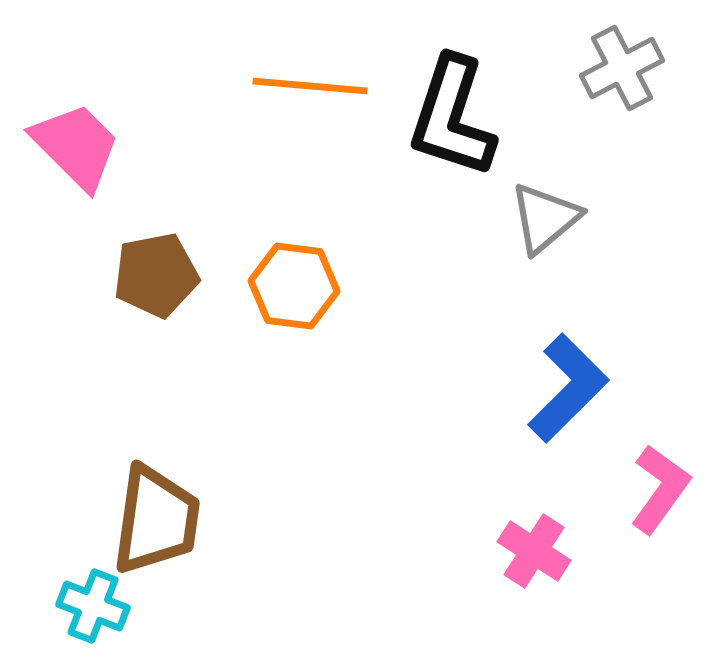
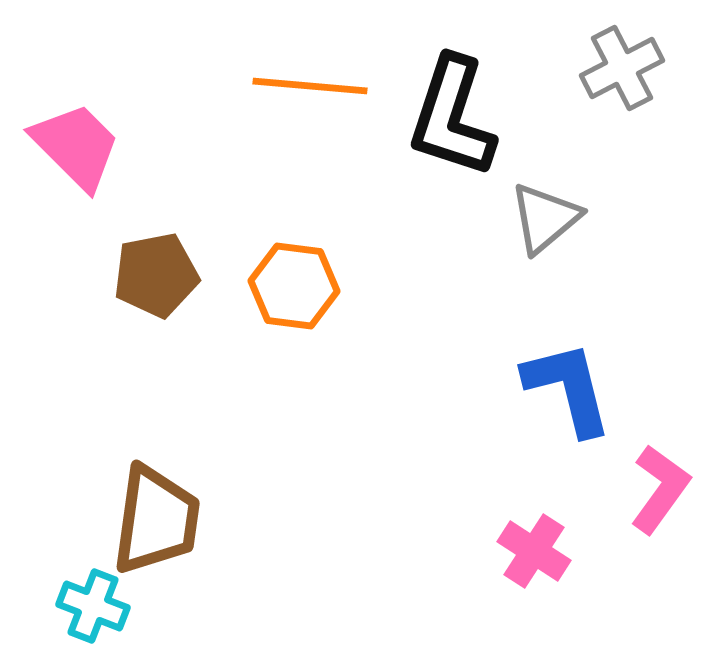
blue L-shape: rotated 59 degrees counterclockwise
